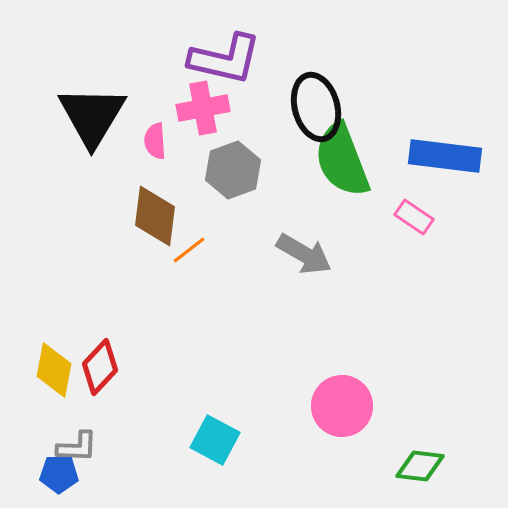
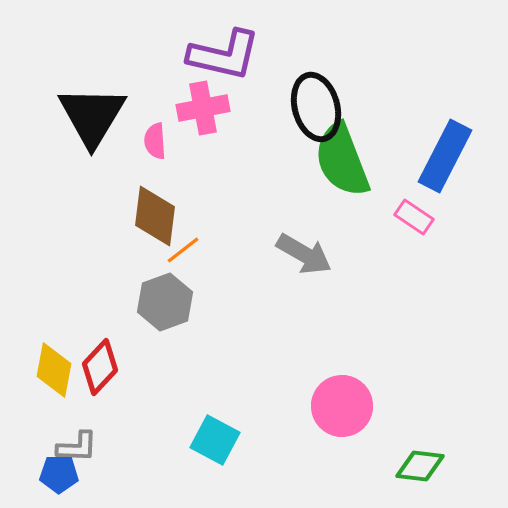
purple L-shape: moved 1 px left, 4 px up
blue rectangle: rotated 70 degrees counterclockwise
gray hexagon: moved 68 px left, 132 px down
orange line: moved 6 px left
